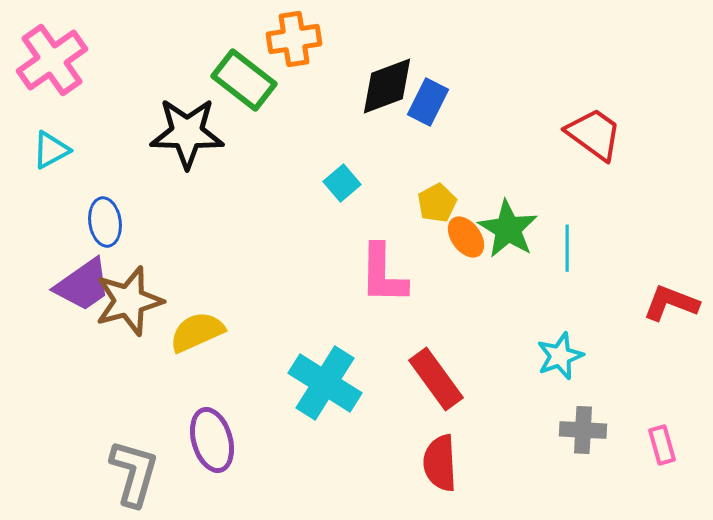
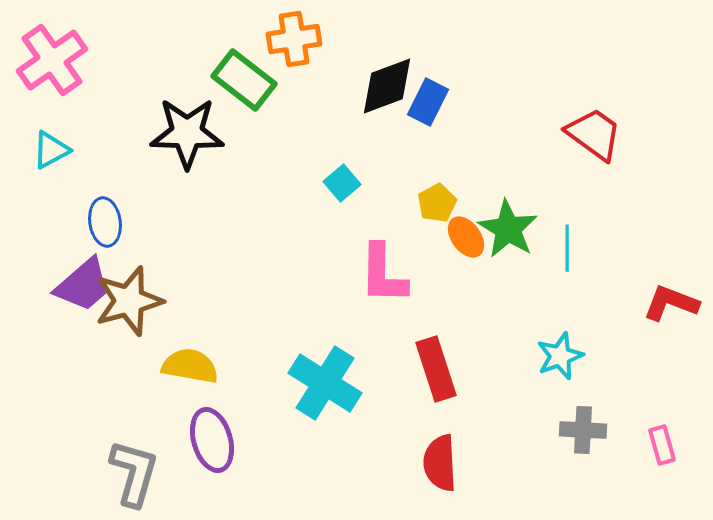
purple trapezoid: rotated 6 degrees counterclockwise
yellow semicircle: moved 7 px left, 34 px down; rotated 34 degrees clockwise
red rectangle: moved 10 px up; rotated 18 degrees clockwise
